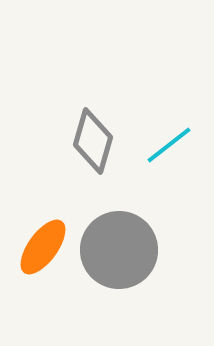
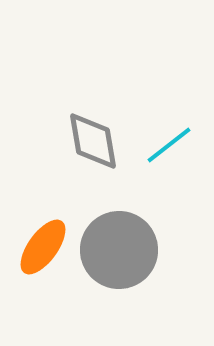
gray diamond: rotated 26 degrees counterclockwise
